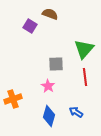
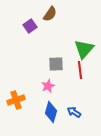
brown semicircle: rotated 105 degrees clockwise
purple square: rotated 24 degrees clockwise
red line: moved 5 px left, 7 px up
pink star: rotated 16 degrees clockwise
orange cross: moved 3 px right, 1 px down
blue arrow: moved 2 px left
blue diamond: moved 2 px right, 4 px up
